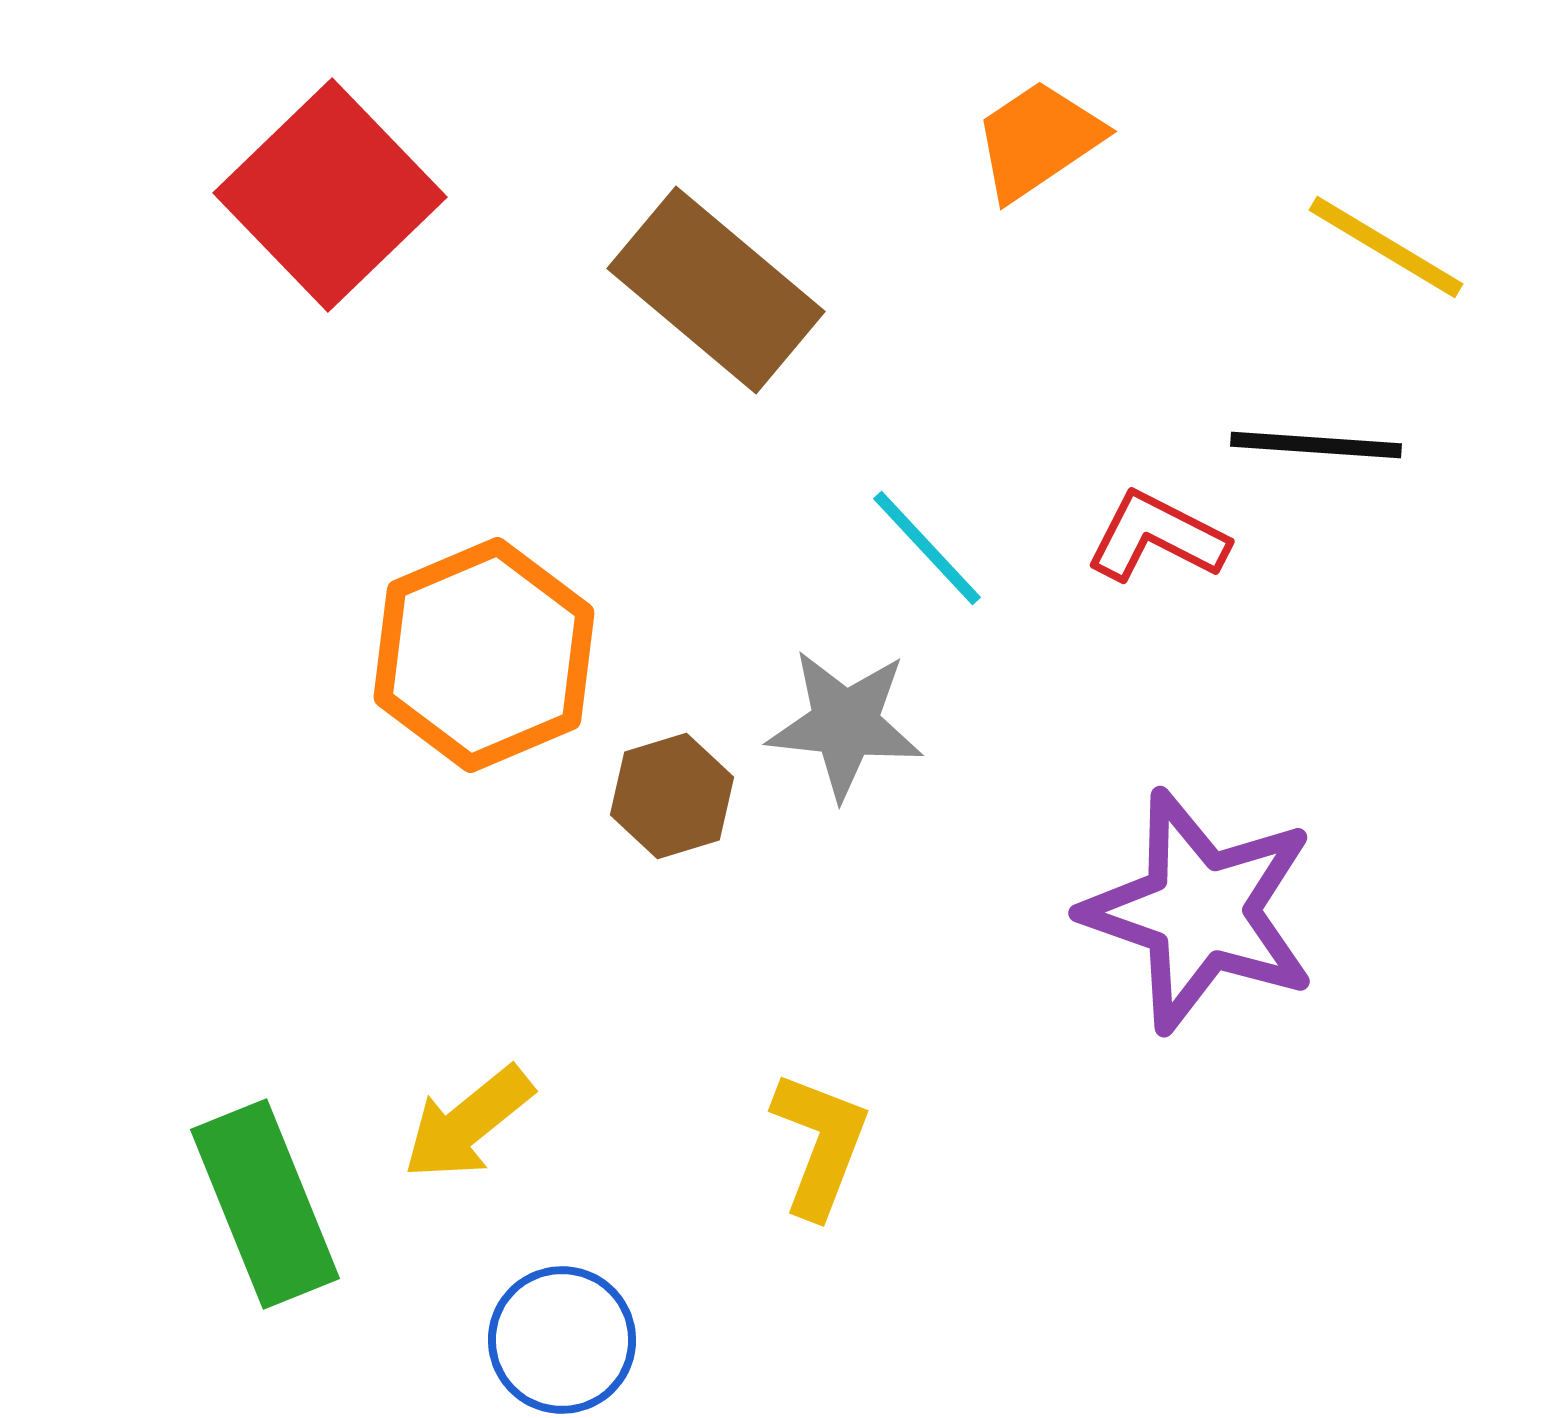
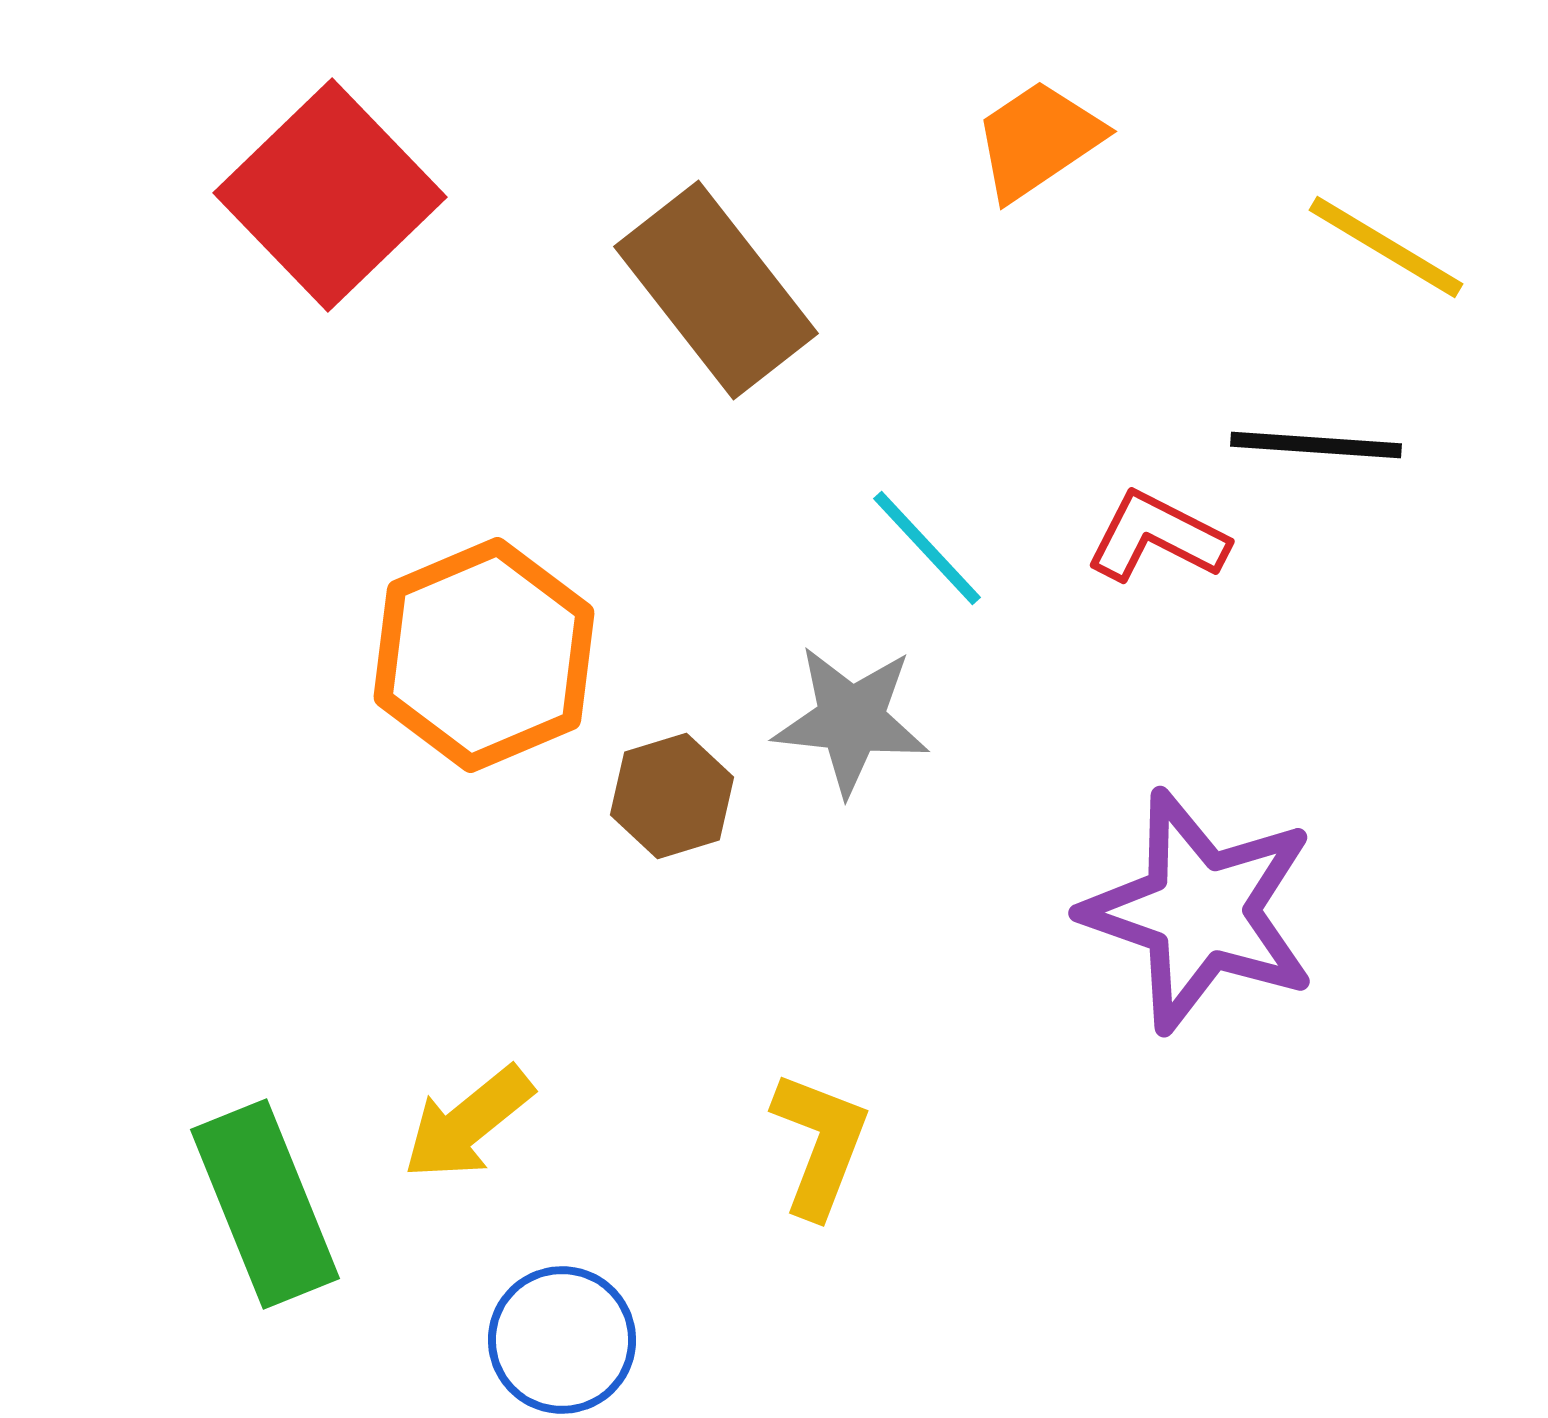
brown rectangle: rotated 12 degrees clockwise
gray star: moved 6 px right, 4 px up
